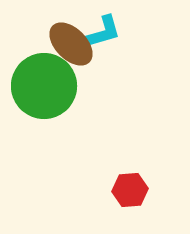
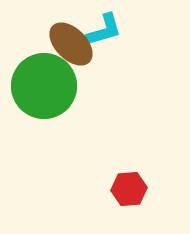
cyan L-shape: moved 1 px right, 2 px up
red hexagon: moved 1 px left, 1 px up
